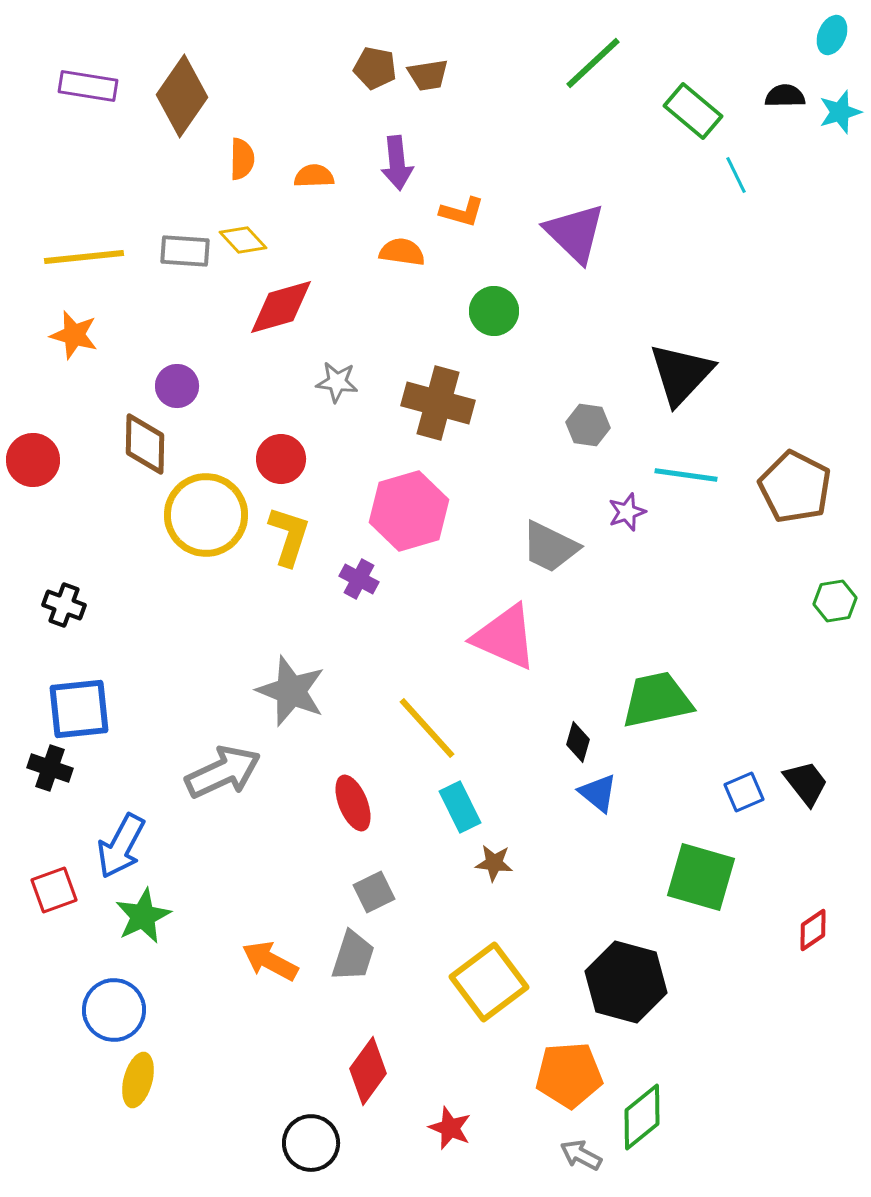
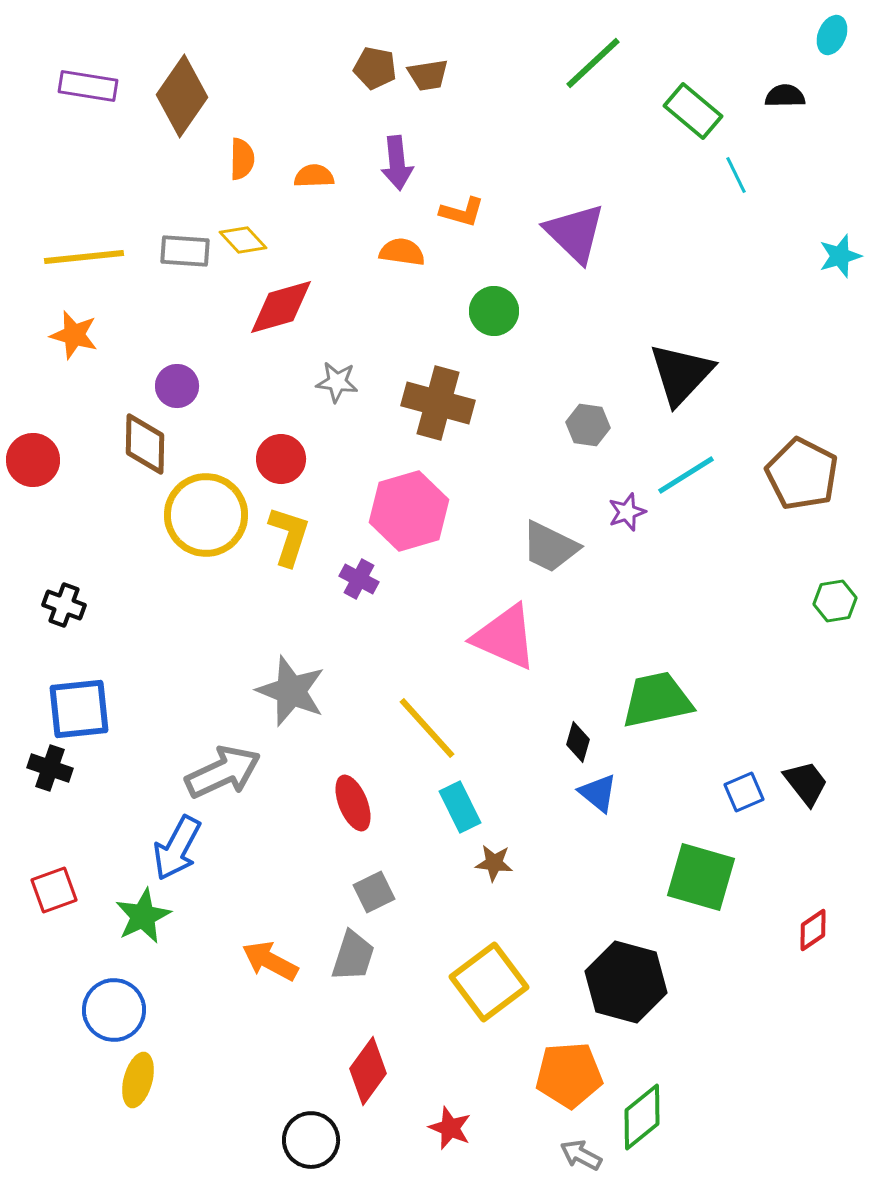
cyan star at (840, 112): moved 144 px down
cyan line at (686, 475): rotated 40 degrees counterclockwise
brown pentagon at (795, 487): moved 7 px right, 13 px up
blue arrow at (121, 846): moved 56 px right, 2 px down
black circle at (311, 1143): moved 3 px up
